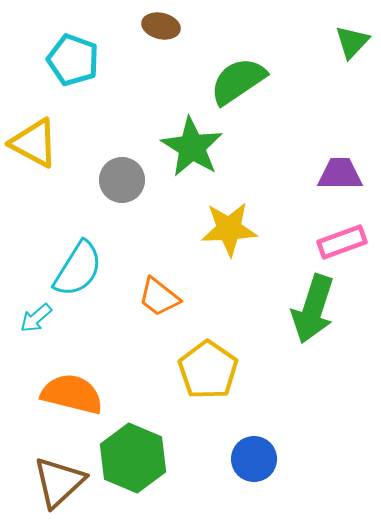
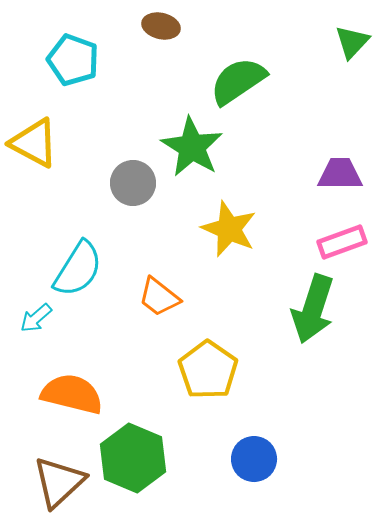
gray circle: moved 11 px right, 3 px down
yellow star: rotated 26 degrees clockwise
